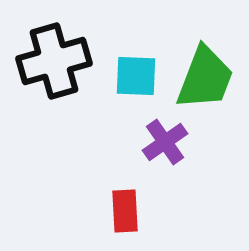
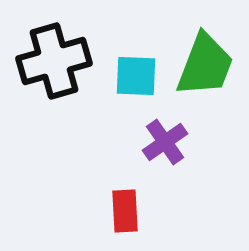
green trapezoid: moved 13 px up
